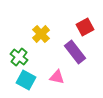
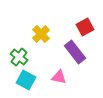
pink triangle: moved 2 px right
